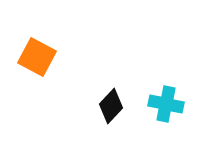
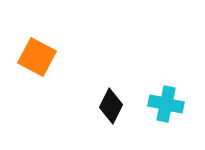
black diamond: rotated 16 degrees counterclockwise
